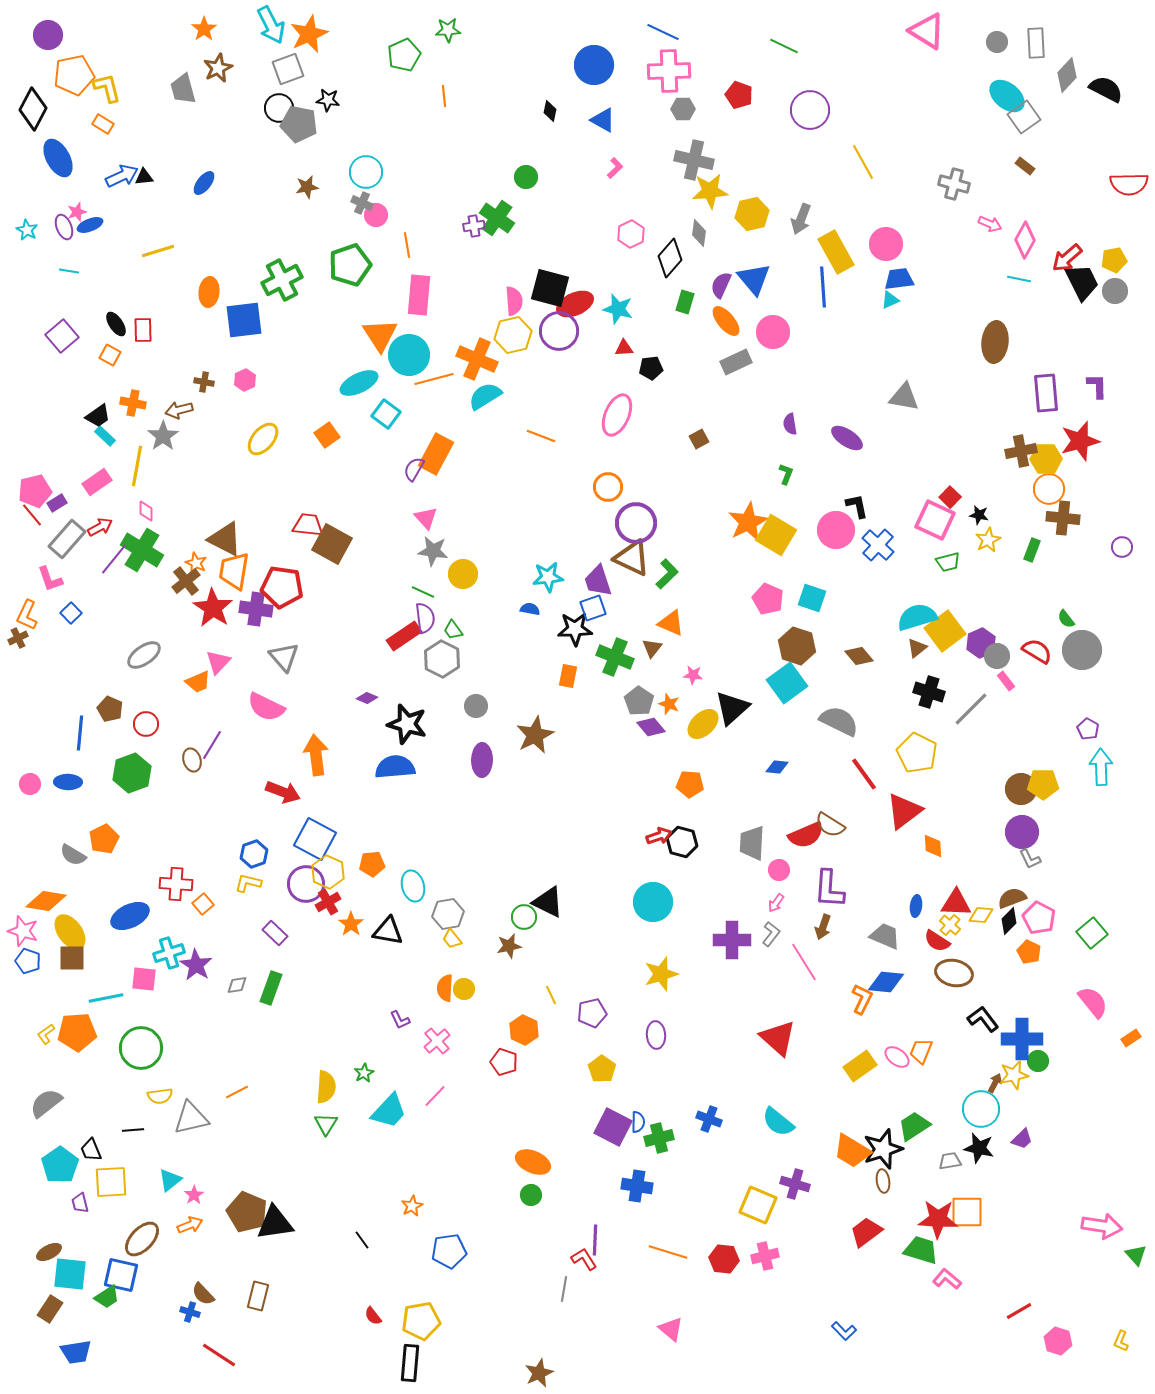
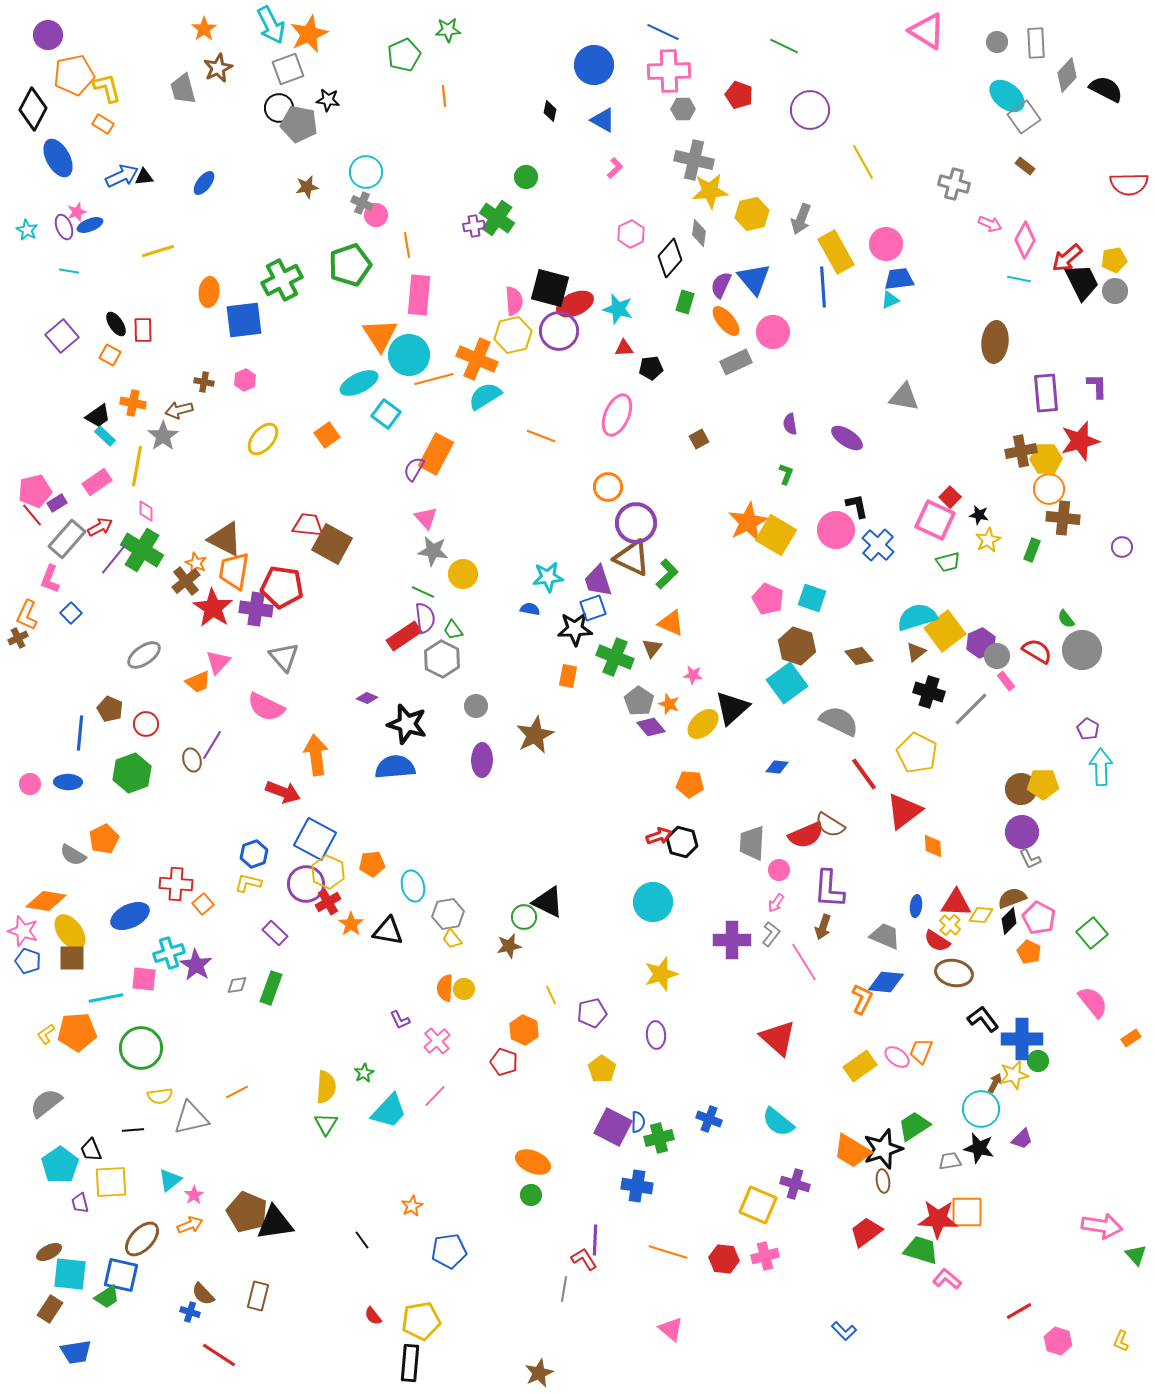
pink L-shape at (50, 579): rotated 40 degrees clockwise
brown triangle at (917, 648): moved 1 px left, 4 px down
